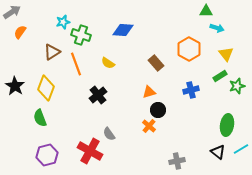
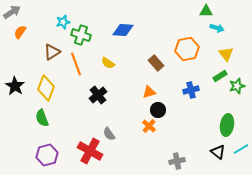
orange hexagon: moved 2 px left; rotated 20 degrees clockwise
green semicircle: moved 2 px right
